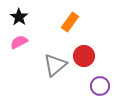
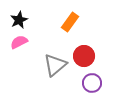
black star: moved 3 px down; rotated 12 degrees clockwise
purple circle: moved 8 px left, 3 px up
